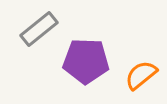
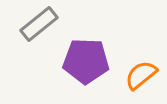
gray rectangle: moved 5 px up
